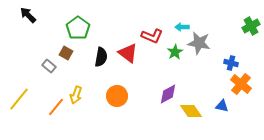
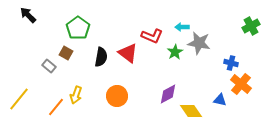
blue triangle: moved 2 px left, 6 px up
